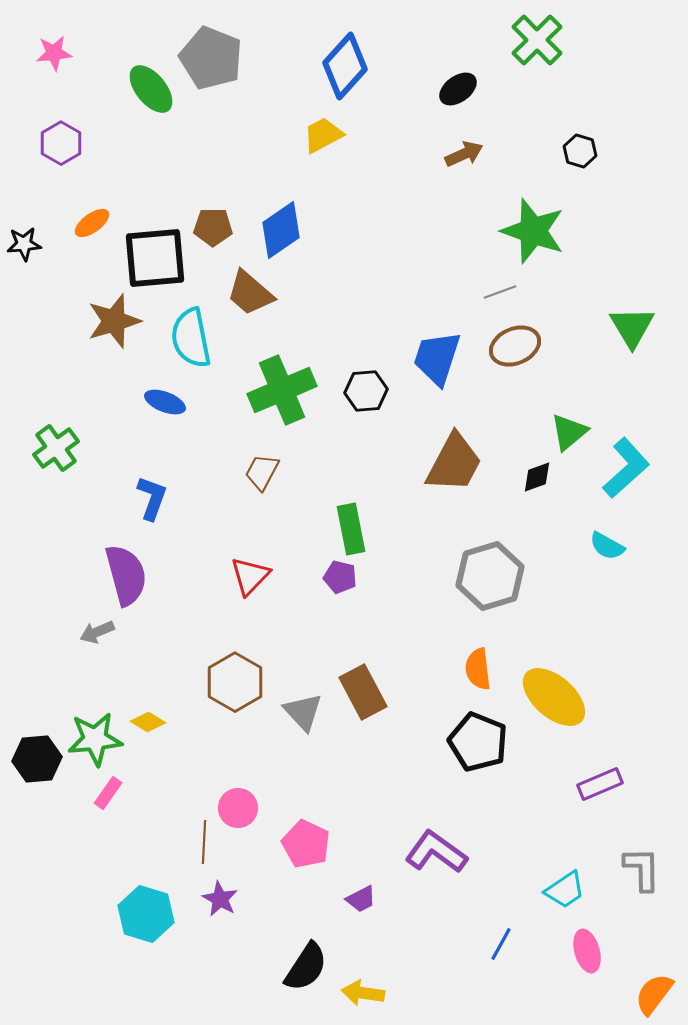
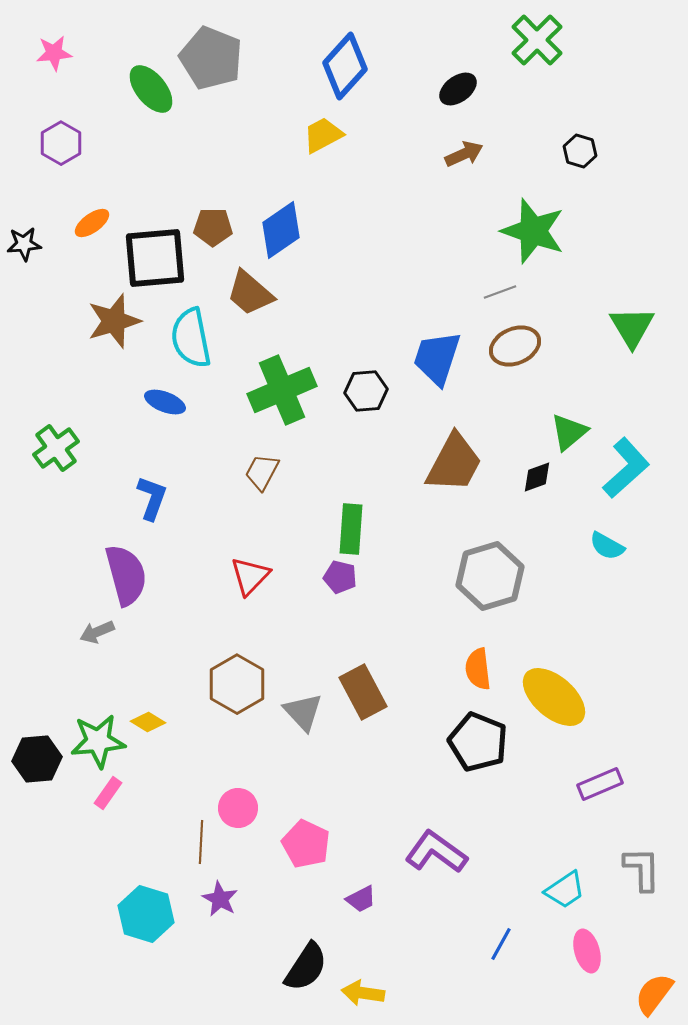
green rectangle at (351, 529): rotated 15 degrees clockwise
brown hexagon at (235, 682): moved 2 px right, 2 px down
green star at (95, 739): moved 3 px right, 2 px down
brown line at (204, 842): moved 3 px left
